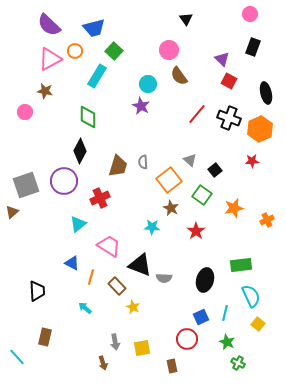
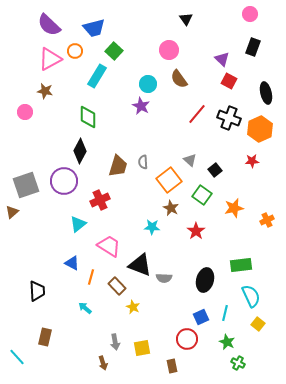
brown semicircle at (179, 76): moved 3 px down
red cross at (100, 198): moved 2 px down
